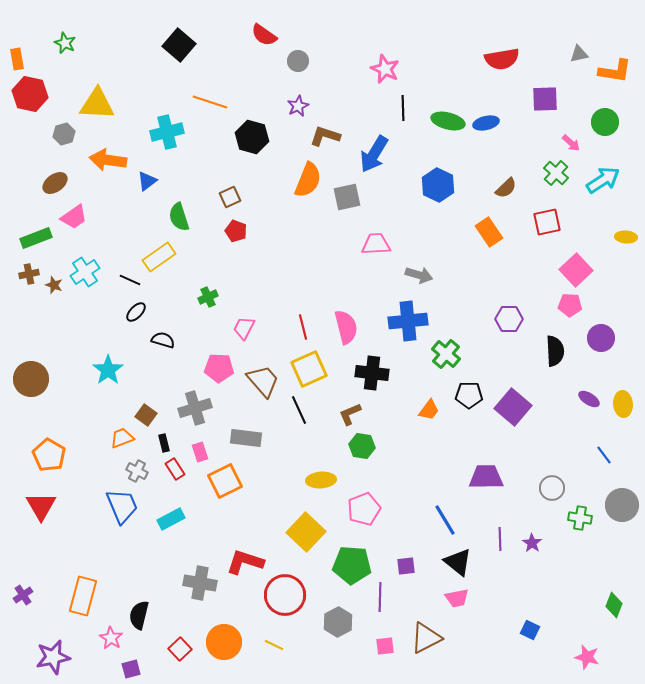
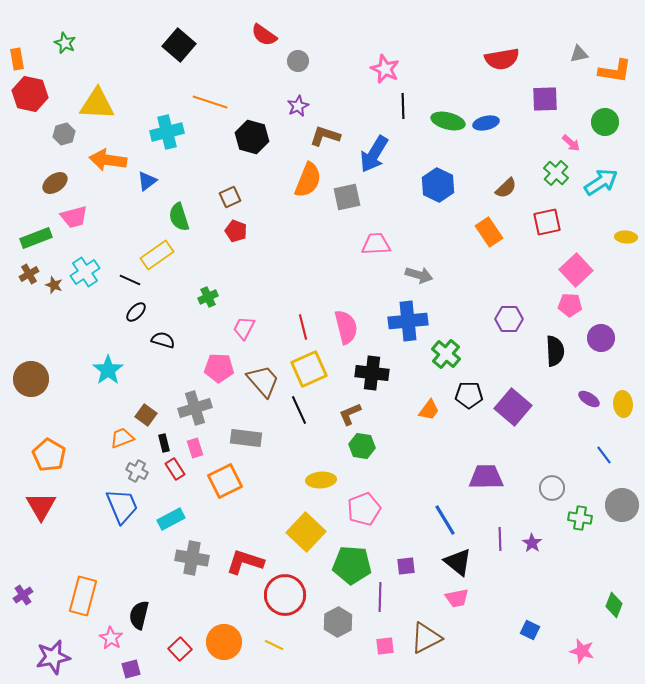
black line at (403, 108): moved 2 px up
cyan arrow at (603, 180): moved 2 px left, 2 px down
pink trapezoid at (74, 217): rotated 20 degrees clockwise
yellow rectangle at (159, 257): moved 2 px left, 2 px up
brown cross at (29, 274): rotated 18 degrees counterclockwise
pink rectangle at (200, 452): moved 5 px left, 4 px up
gray cross at (200, 583): moved 8 px left, 25 px up
pink star at (587, 657): moved 5 px left, 6 px up
